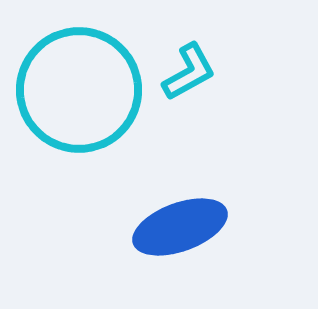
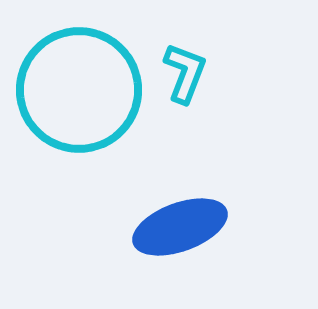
cyan L-shape: moved 4 px left, 1 px down; rotated 40 degrees counterclockwise
